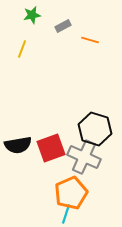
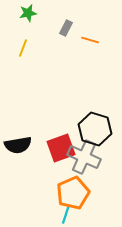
green star: moved 4 px left, 2 px up
gray rectangle: moved 3 px right, 2 px down; rotated 35 degrees counterclockwise
yellow line: moved 1 px right, 1 px up
red square: moved 10 px right
orange pentagon: moved 2 px right
